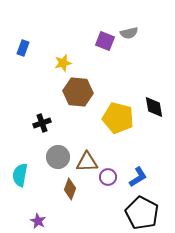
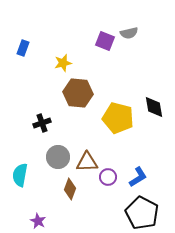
brown hexagon: moved 1 px down
